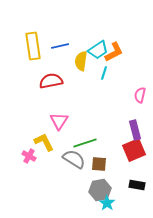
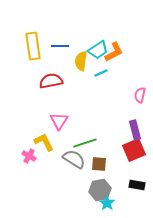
blue line: rotated 12 degrees clockwise
cyan line: moved 3 px left; rotated 48 degrees clockwise
